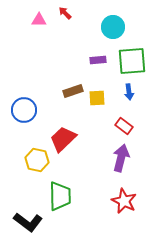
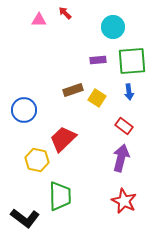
brown rectangle: moved 1 px up
yellow square: rotated 36 degrees clockwise
black L-shape: moved 3 px left, 4 px up
